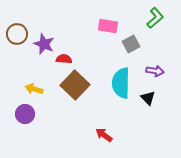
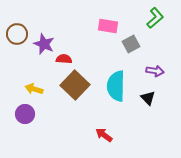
cyan semicircle: moved 5 px left, 3 px down
